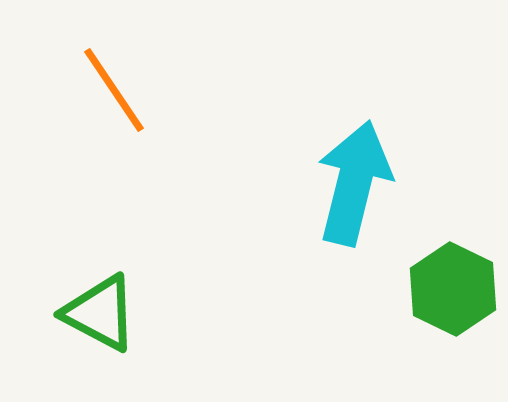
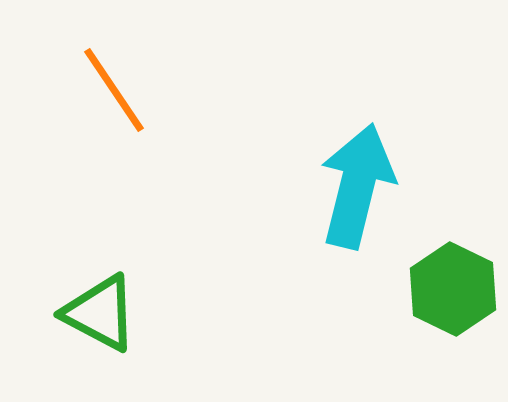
cyan arrow: moved 3 px right, 3 px down
